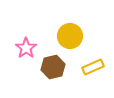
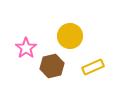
brown hexagon: moved 1 px left, 1 px up
